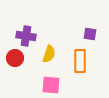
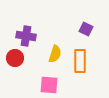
purple square: moved 4 px left, 5 px up; rotated 16 degrees clockwise
yellow semicircle: moved 6 px right
pink square: moved 2 px left
